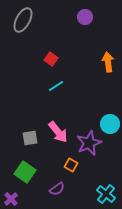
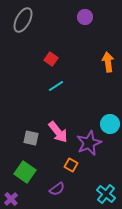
gray square: moved 1 px right; rotated 21 degrees clockwise
